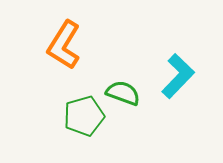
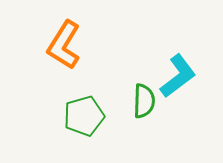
cyan L-shape: rotated 9 degrees clockwise
green semicircle: moved 21 px right, 8 px down; rotated 72 degrees clockwise
